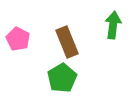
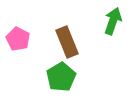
green arrow: moved 4 px up; rotated 12 degrees clockwise
green pentagon: moved 1 px left, 1 px up
